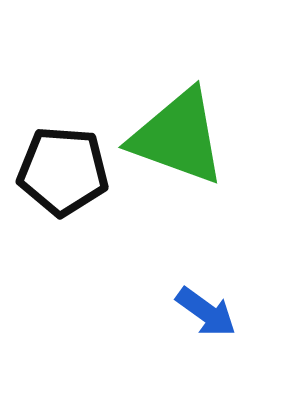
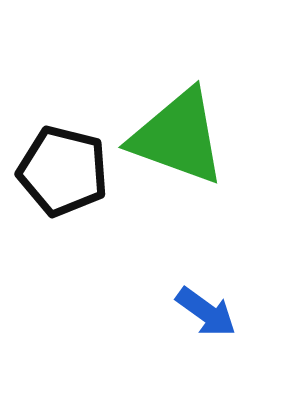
black pentagon: rotated 10 degrees clockwise
